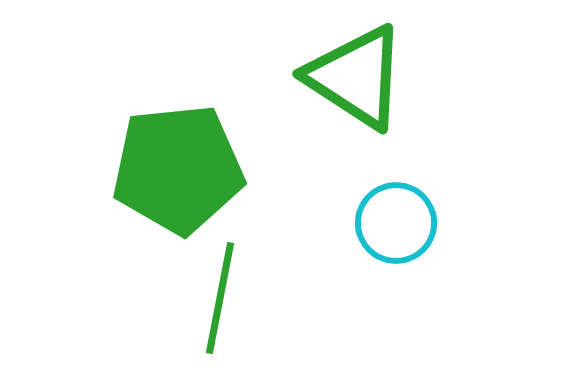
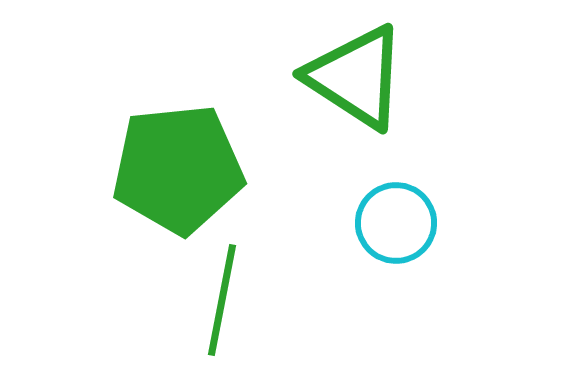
green line: moved 2 px right, 2 px down
